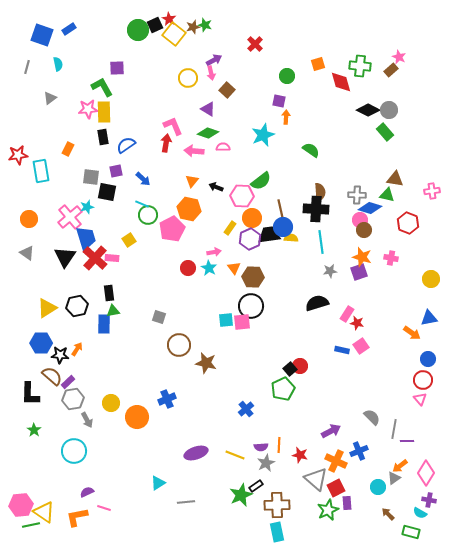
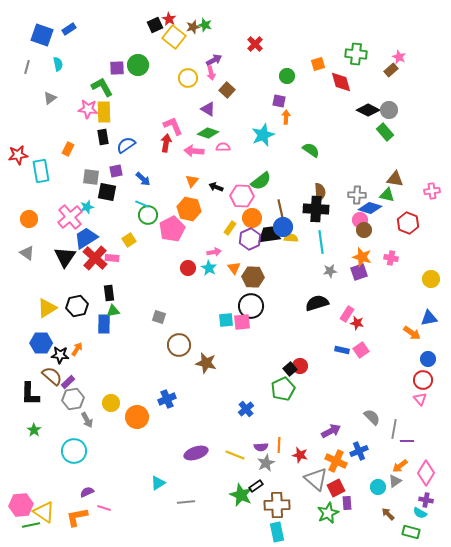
green circle at (138, 30): moved 35 px down
yellow square at (174, 34): moved 3 px down
green cross at (360, 66): moved 4 px left, 12 px up
pink star at (88, 109): rotated 12 degrees clockwise
blue trapezoid at (86, 238): rotated 105 degrees counterclockwise
pink square at (361, 346): moved 4 px down
gray triangle at (394, 478): moved 1 px right, 3 px down
green star at (241, 495): rotated 25 degrees counterclockwise
purple cross at (429, 500): moved 3 px left
green star at (328, 510): moved 3 px down
